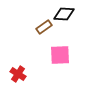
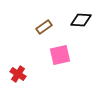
black diamond: moved 17 px right, 6 px down
pink square: rotated 10 degrees counterclockwise
